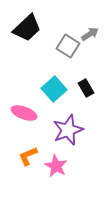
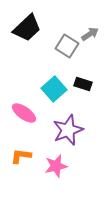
gray square: moved 1 px left
black rectangle: moved 3 px left, 4 px up; rotated 42 degrees counterclockwise
pink ellipse: rotated 15 degrees clockwise
orange L-shape: moved 7 px left; rotated 30 degrees clockwise
pink star: rotated 30 degrees clockwise
